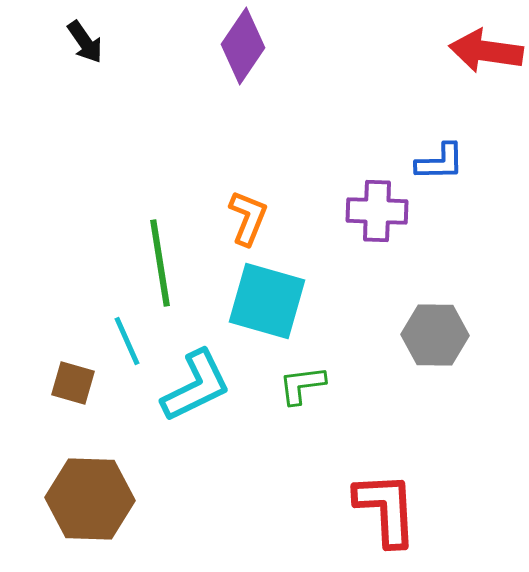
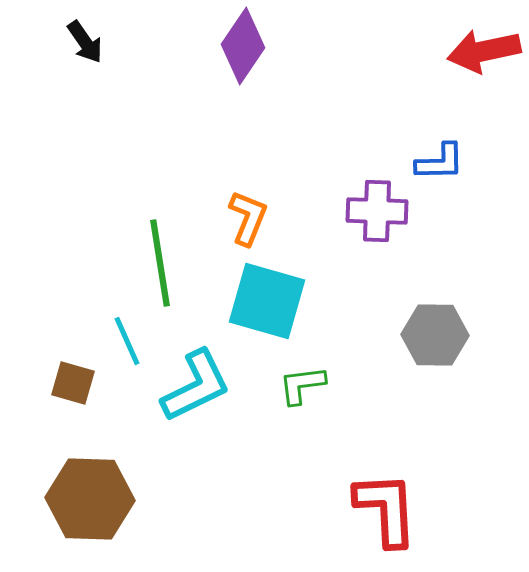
red arrow: moved 2 px left; rotated 20 degrees counterclockwise
